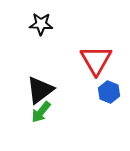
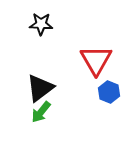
black triangle: moved 2 px up
